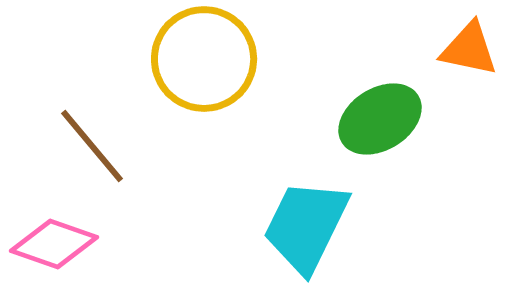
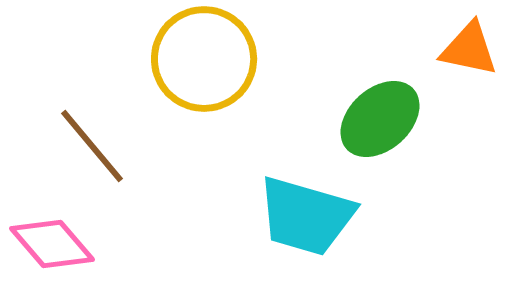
green ellipse: rotated 10 degrees counterclockwise
cyan trapezoid: moved 10 px up; rotated 100 degrees counterclockwise
pink diamond: moved 2 px left; rotated 30 degrees clockwise
